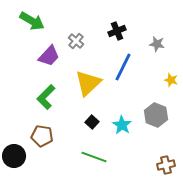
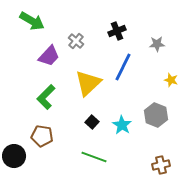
gray star: rotated 14 degrees counterclockwise
brown cross: moved 5 px left
